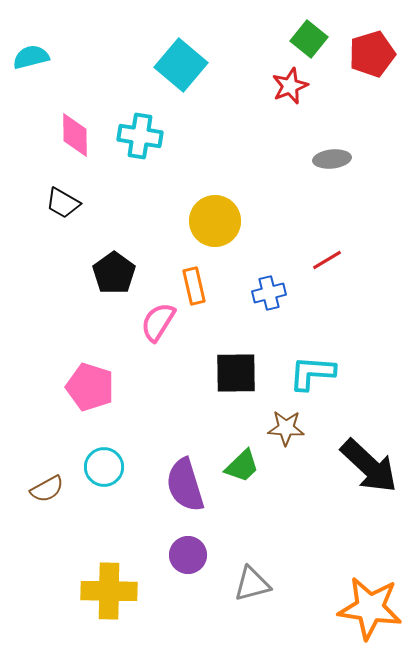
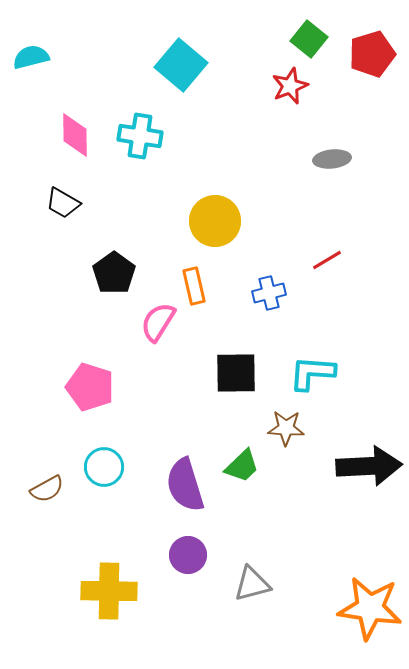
black arrow: rotated 46 degrees counterclockwise
